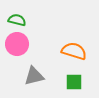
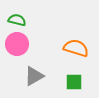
orange semicircle: moved 2 px right, 3 px up
gray triangle: rotated 15 degrees counterclockwise
